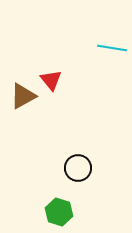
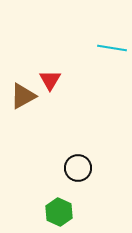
red triangle: moved 1 px left; rotated 10 degrees clockwise
green hexagon: rotated 8 degrees clockwise
